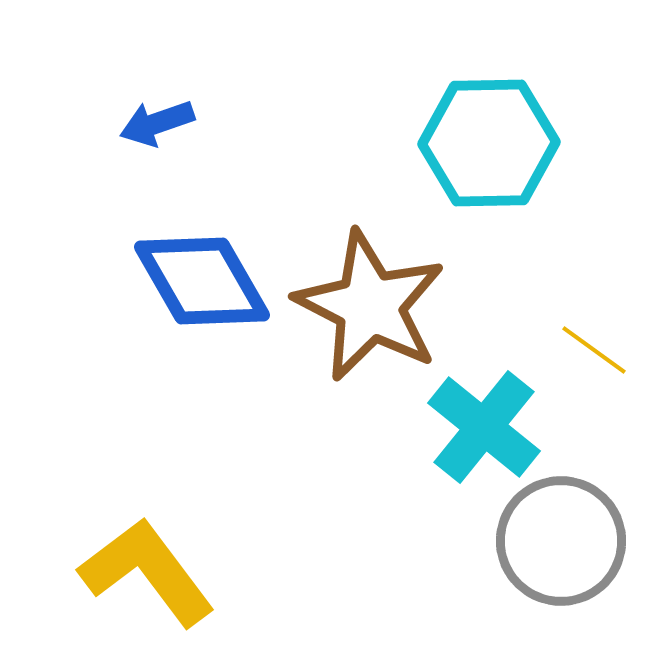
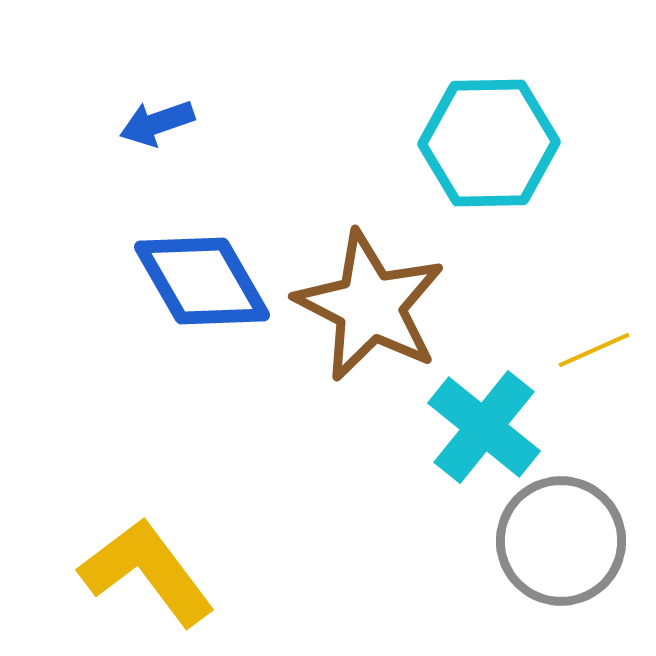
yellow line: rotated 60 degrees counterclockwise
